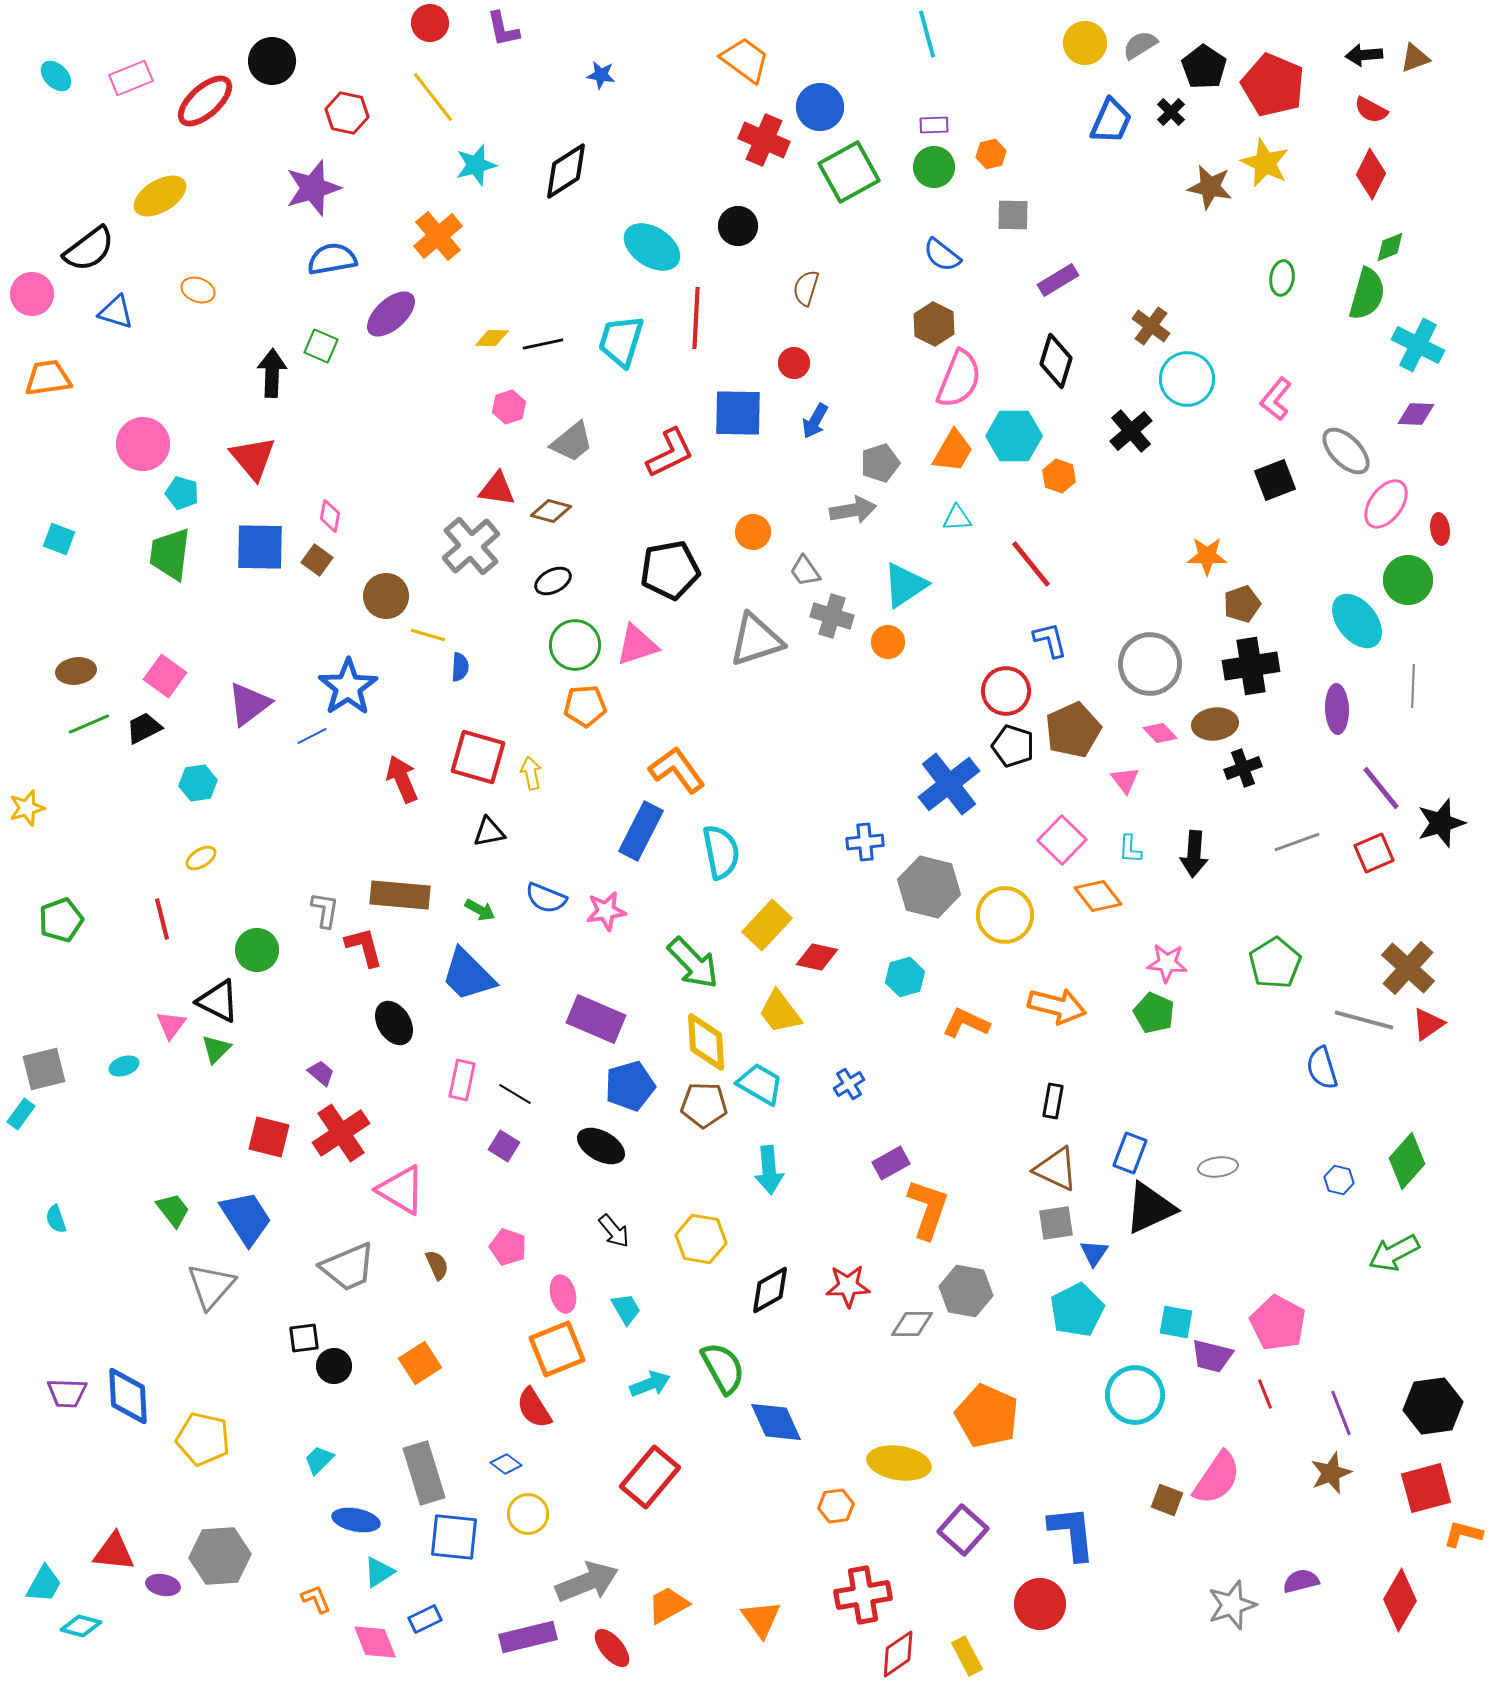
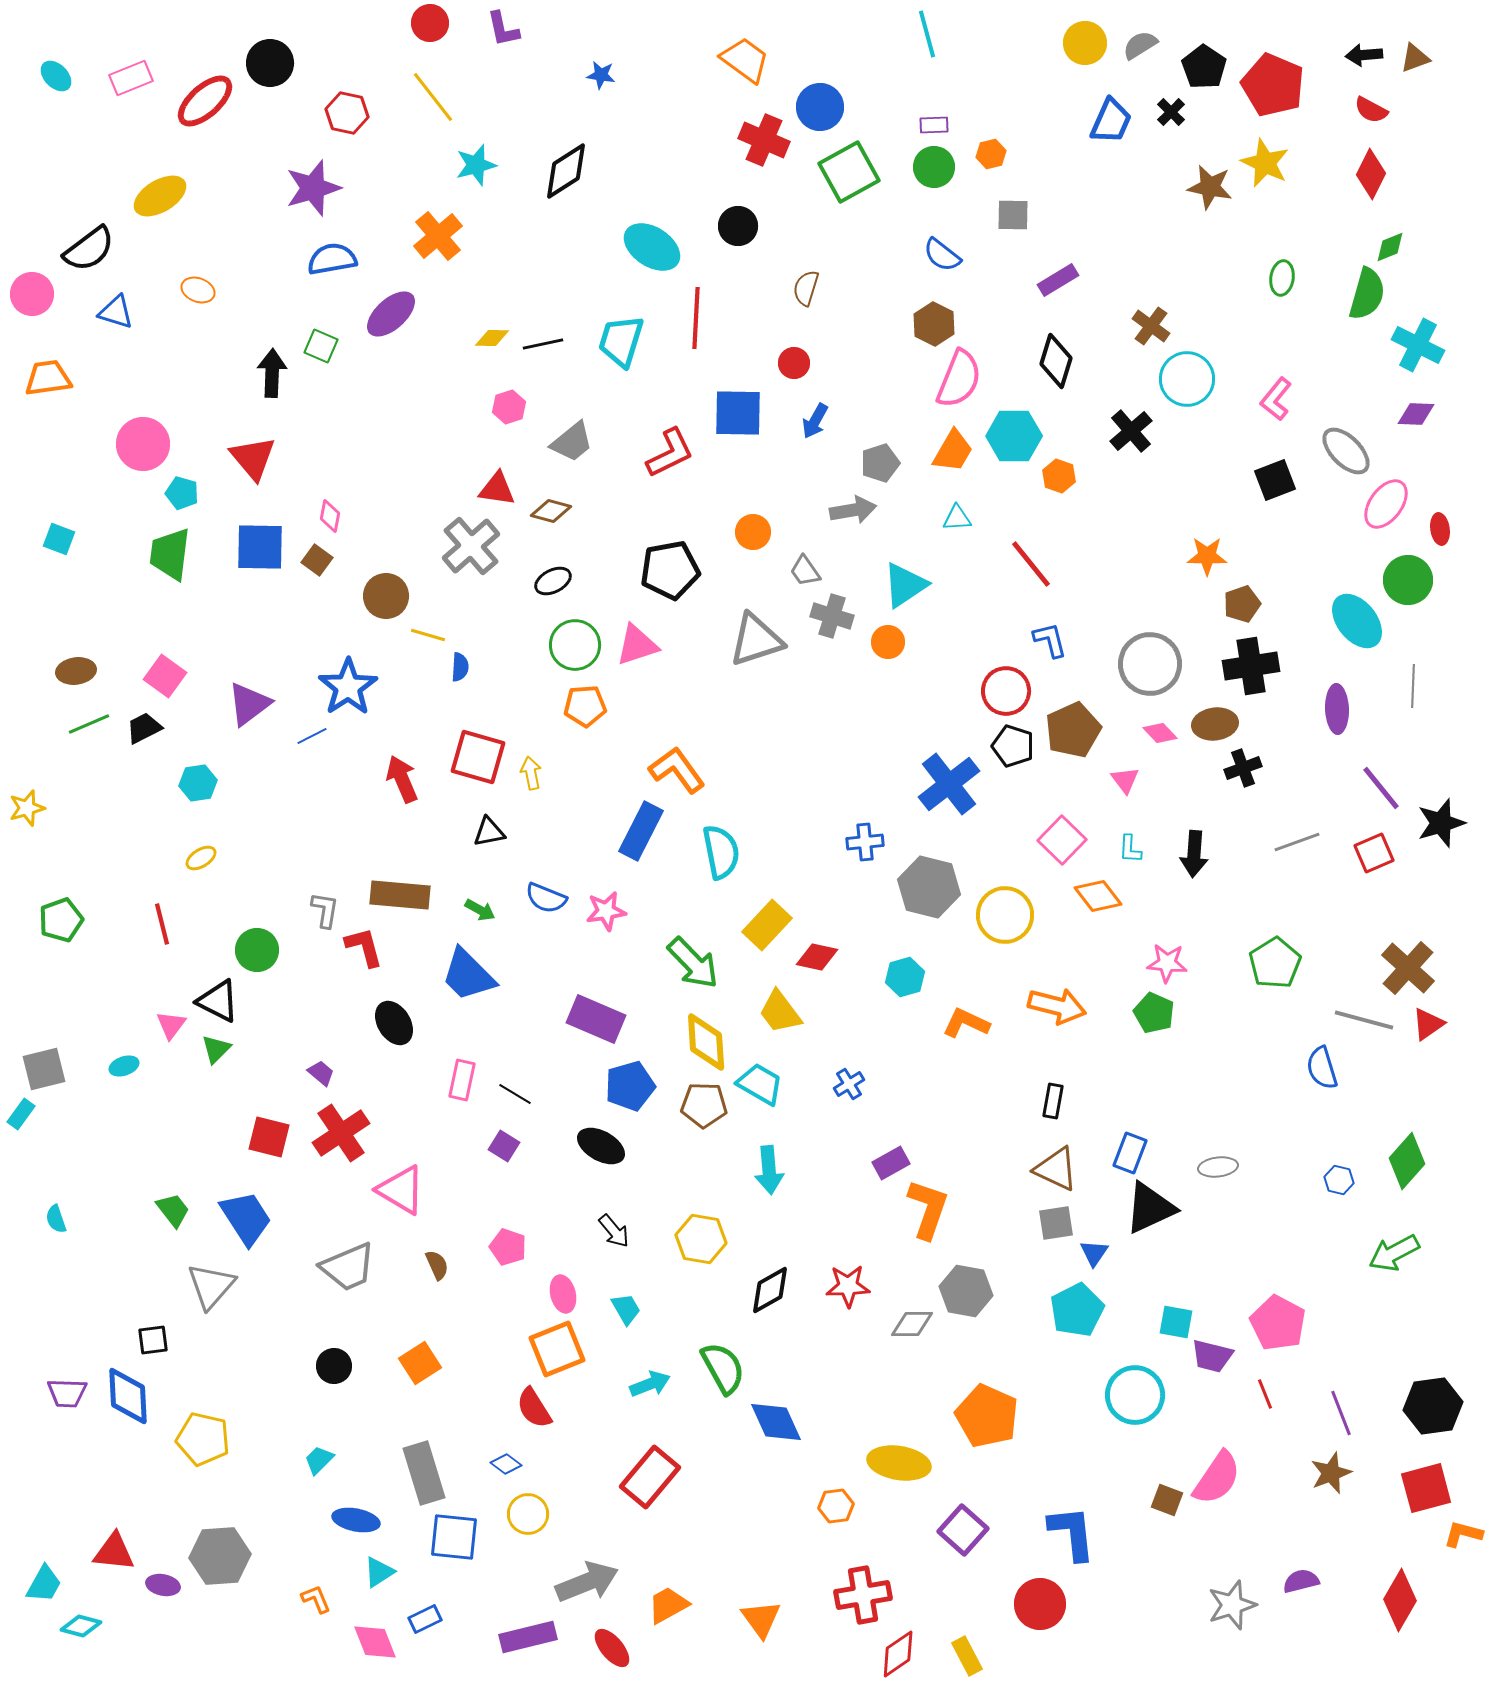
black circle at (272, 61): moved 2 px left, 2 px down
red line at (162, 919): moved 5 px down
black square at (304, 1338): moved 151 px left, 2 px down
